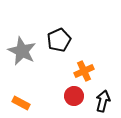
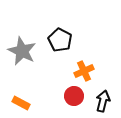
black pentagon: moved 1 px right; rotated 20 degrees counterclockwise
